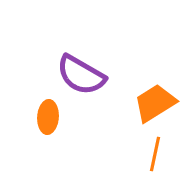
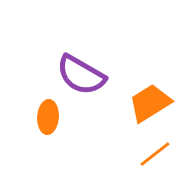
orange trapezoid: moved 5 px left
orange line: rotated 40 degrees clockwise
